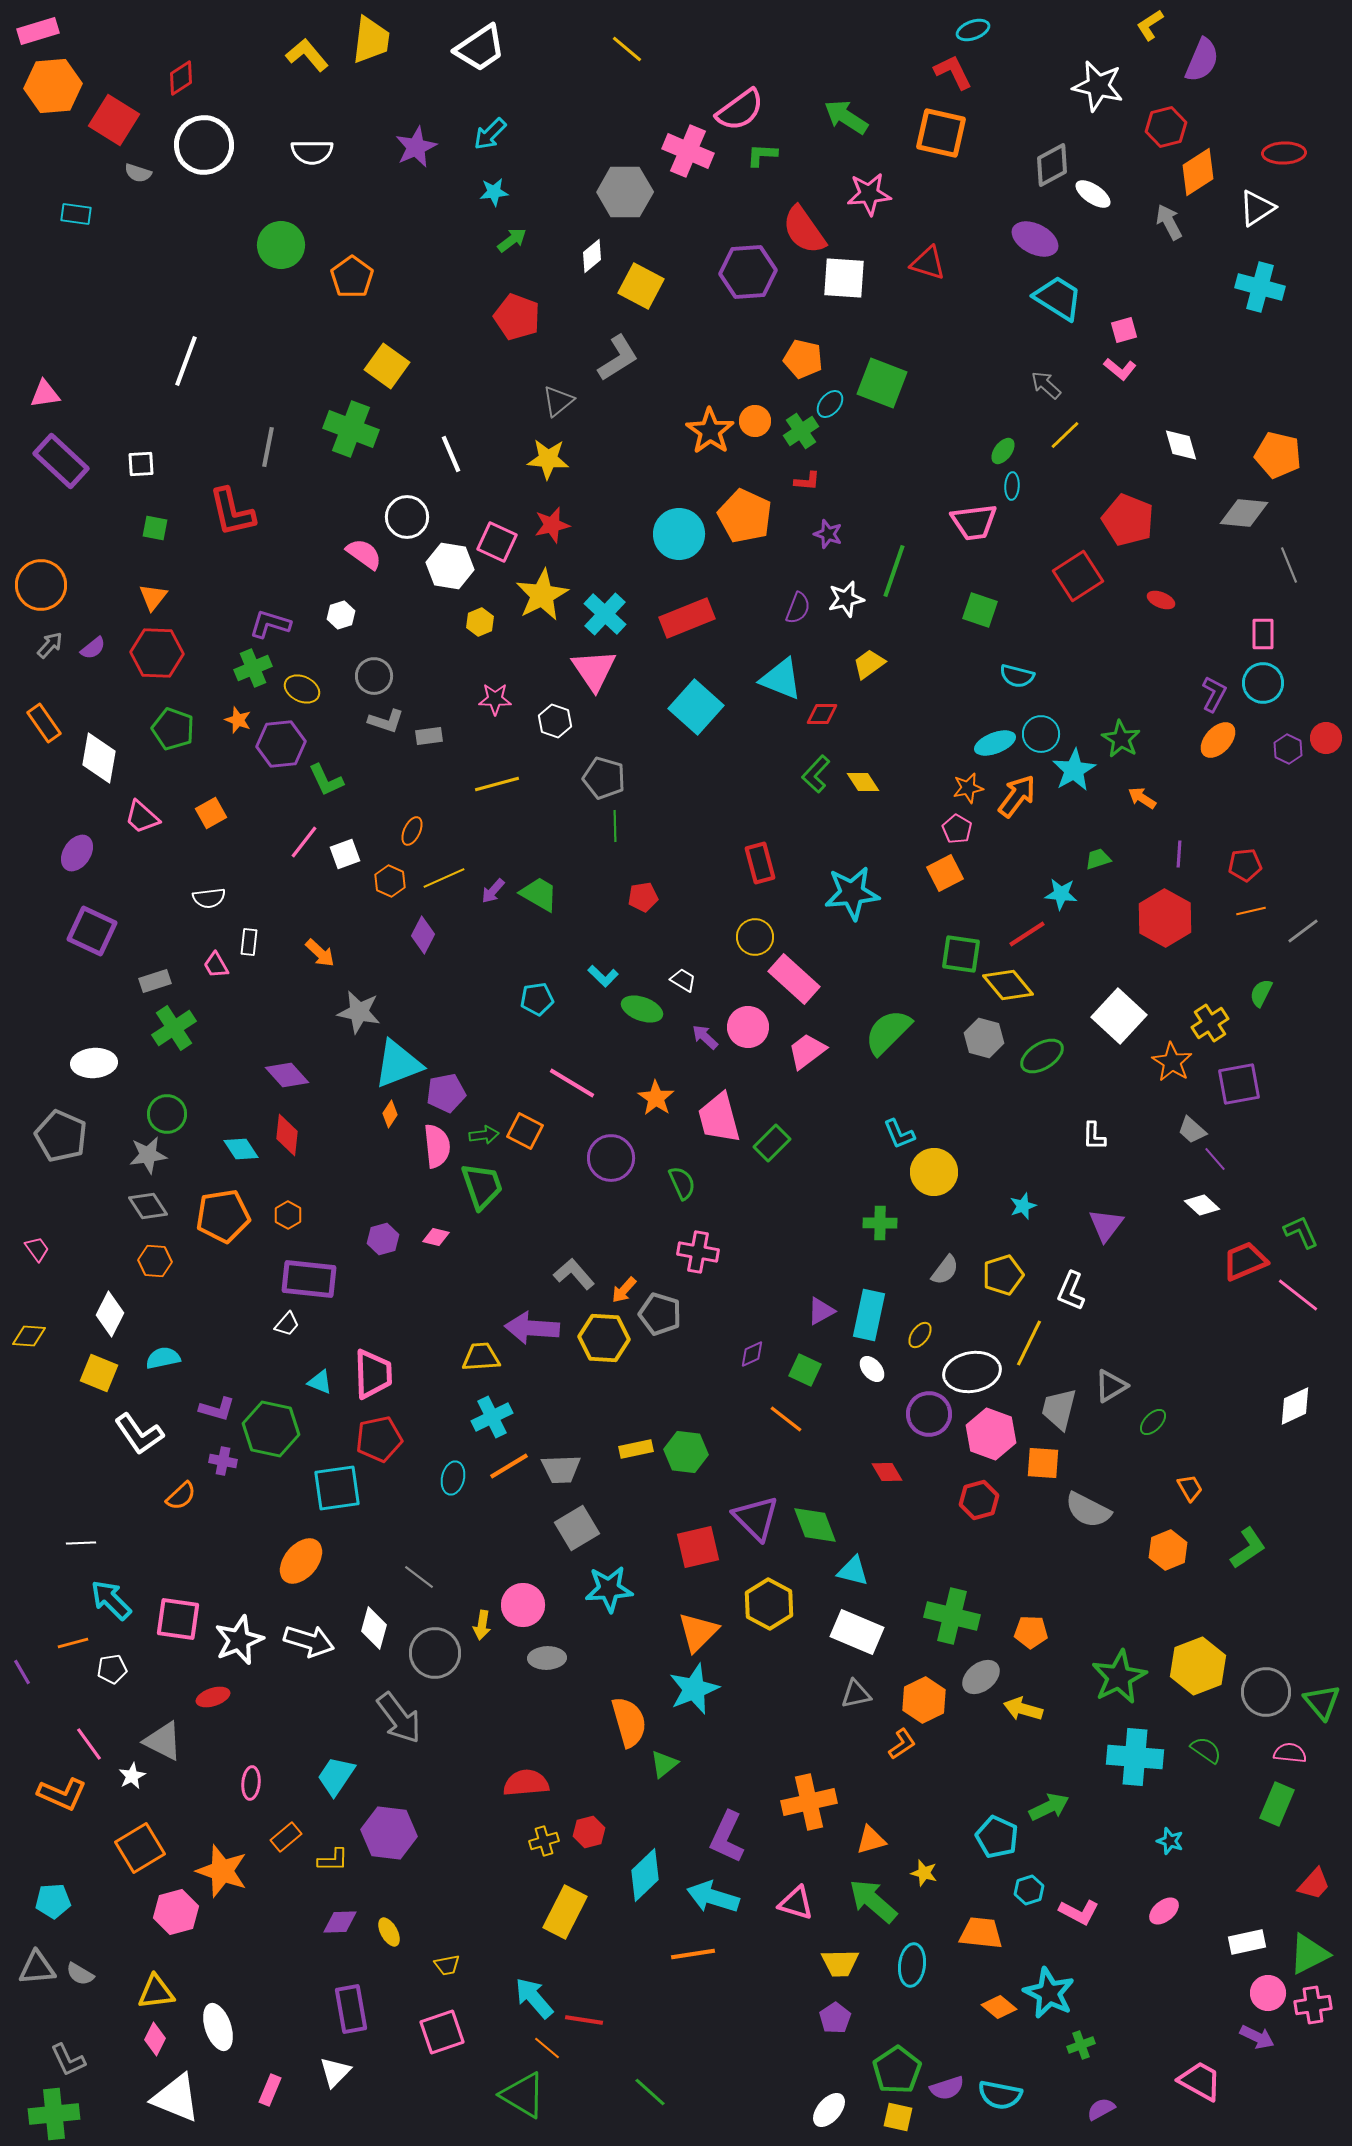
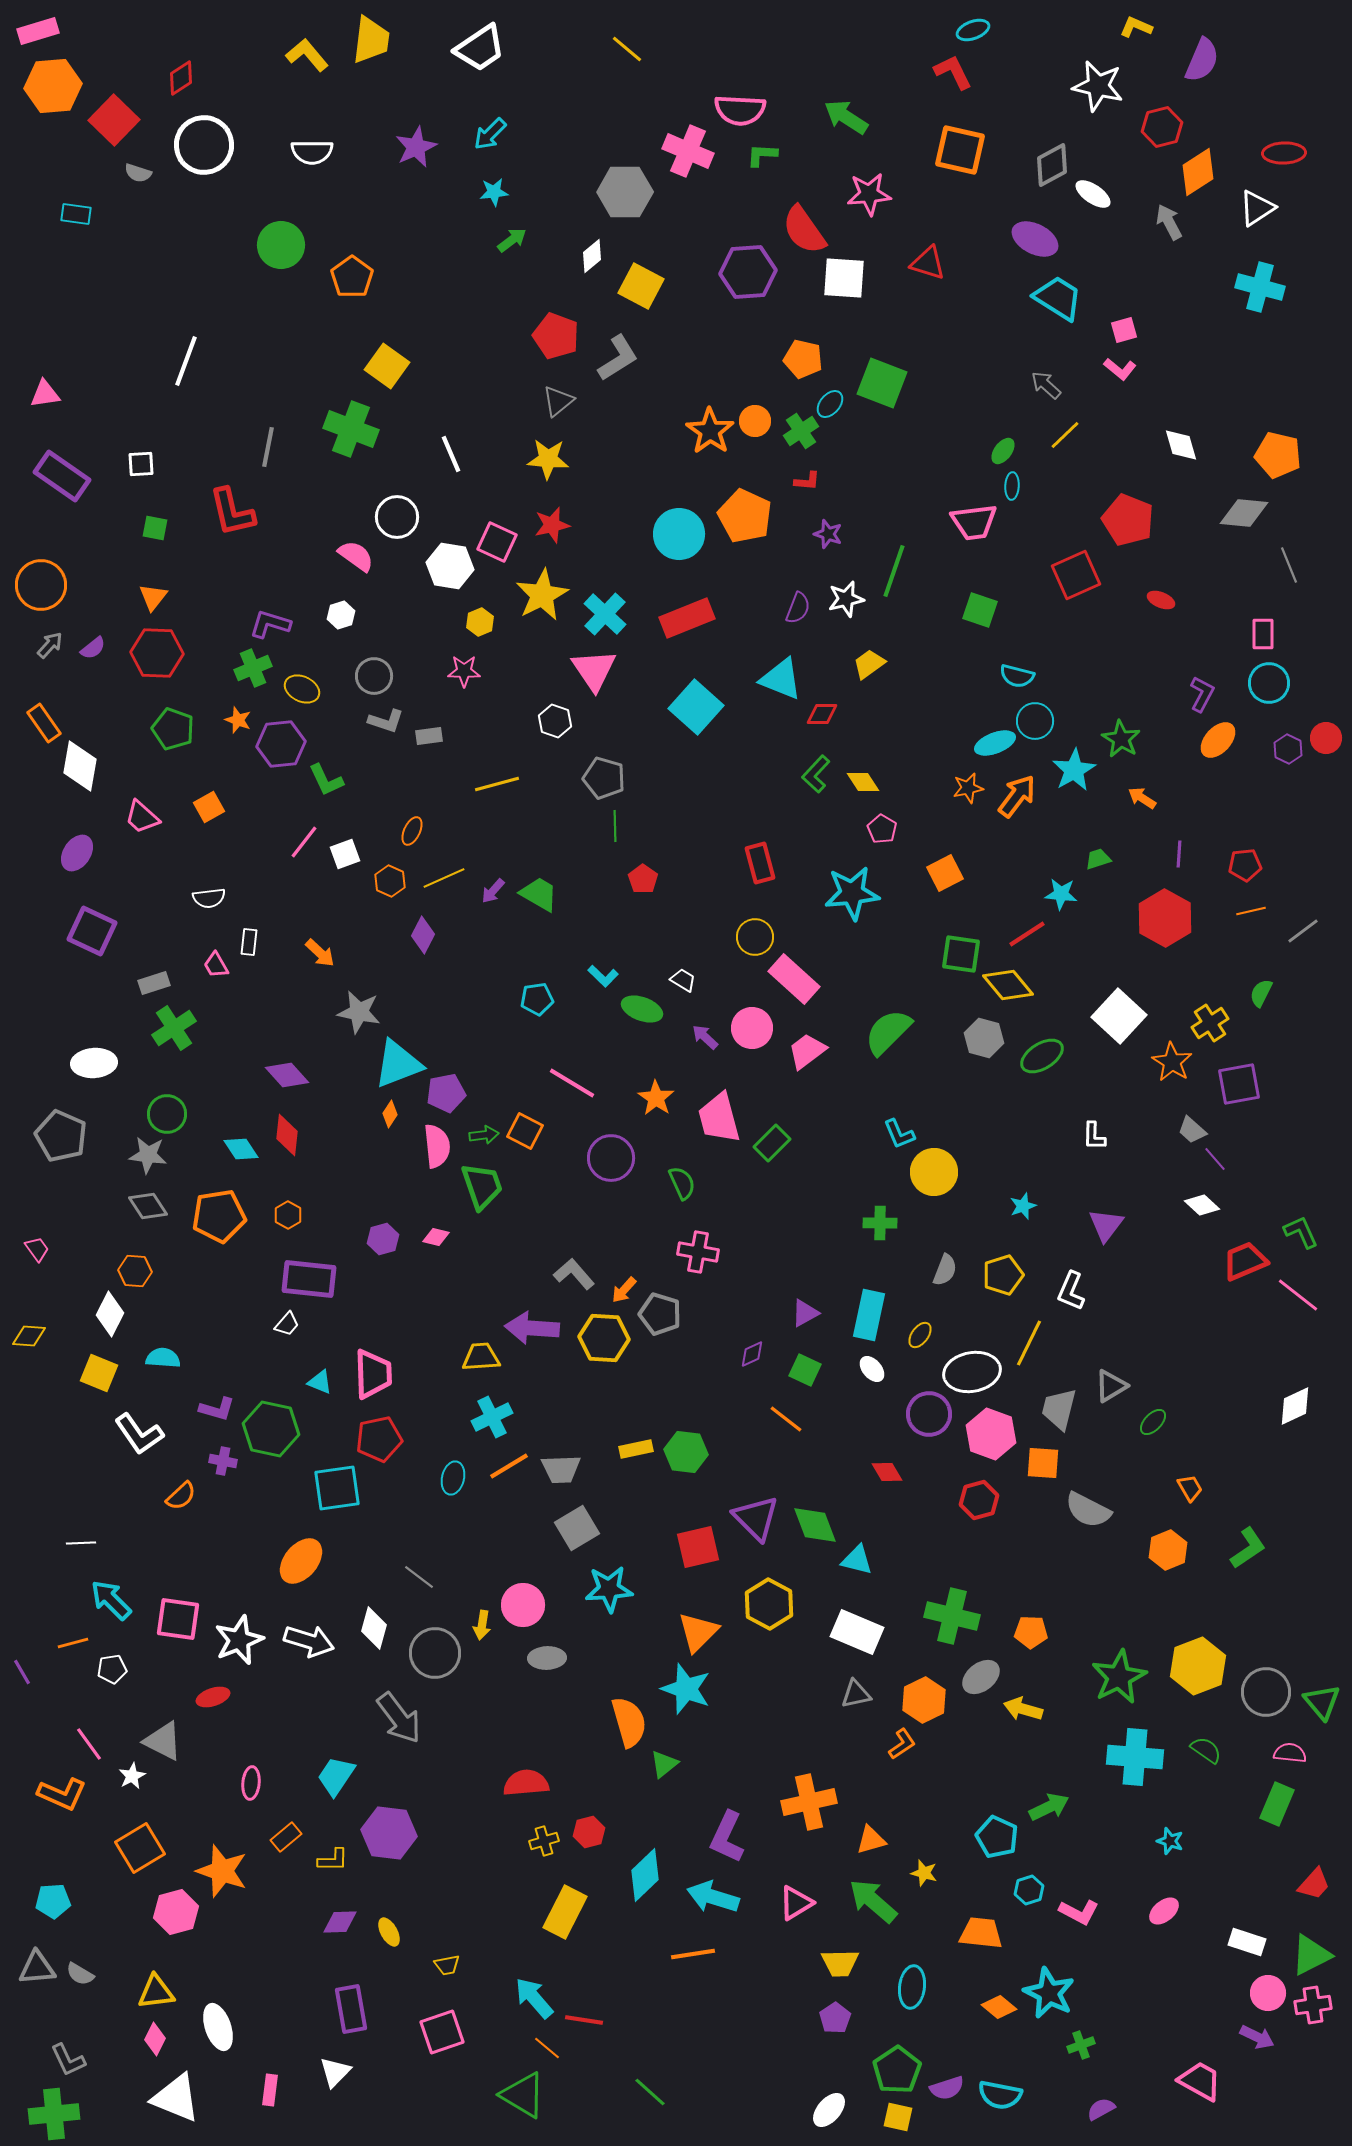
yellow L-shape at (1150, 25): moved 14 px left, 2 px down; rotated 56 degrees clockwise
pink semicircle at (740, 110): rotated 39 degrees clockwise
red square at (114, 120): rotated 12 degrees clockwise
red hexagon at (1166, 127): moved 4 px left
orange square at (941, 133): moved 19 px right, 17 px down
red pentagon at (517, 317): moved 39 px right, 19 px down
purple rectangle at (61, 461): moved 1 px right, 15 px down; rotated 8 degrees counterclockwise
white circle at (407, 517): moved 10 px left
pink semicircle at (364, 554): moved 8 px left, 2 px down
red square at (1078, 576): moved 2 px left, 1 px up; rotated 9 degrees clockwise
cyan circle at (1263, 683): moved 6 px right
purple L-shape at (1214, 694): moved 12 px left
pink star at (495, 699): moved 31 px left, 28 px up
cyan circle at (1041, 734): moved 6 px left, 13 px up
white diamond at (99, 758): moved 19 px left, 8 px down
orange square at (211, 813): moved 2 px left, 6 px up
pink pentagon at (957, 829): moved 75 px left
red pentagon at (643, 897): moved 18 px up; rotated 28 degrees counterclockwise
gray rectangle at (155, 981): moved 1 px left, 2 px down
pink circle at (748, 1027): moved 4 px right, 1 px down
gray star at (148, 1155): rotated 15 degrees clockwise
orange pentagon at (223, 1216): moved 4 px left
orange hexagon at (155, 1261): moved 20 px left, 10 px down
gray semicircle at (945, 1270): rotated 16 degrees counterclockwise
purple triangle at (821, 1311): moved 16 px left, 2 px down
cyan semicircle at (163, 1358): rotated 16 degrees clockwise
cyan triangle at (853, 1571): moved 4 px right, 11 px up
cyan star at (694, 1689): moved 8 px left; rotated 30 degrees counterclockwise
pink triangle at (796, 1903): rotated 48 degrees counterclockwise
white rectangle at (1247, 1942): rotated 30 degrees clockwise
green triangle at (1309, 1954): moved 2 px right, 1 px down
cyan ellipse at (912, 1965): moved 22 px down
pink rectangle at (270, 2090): rotated 16 degrees counterclockwise
